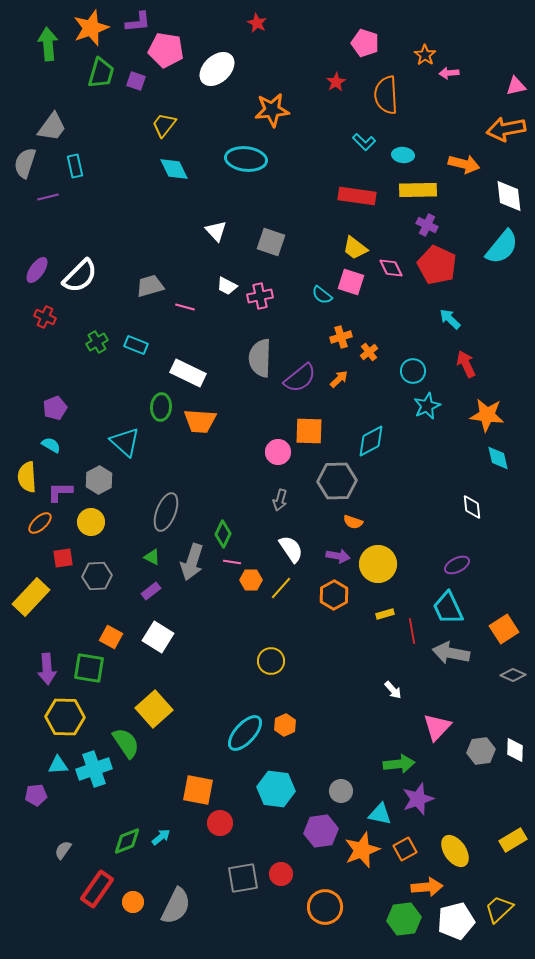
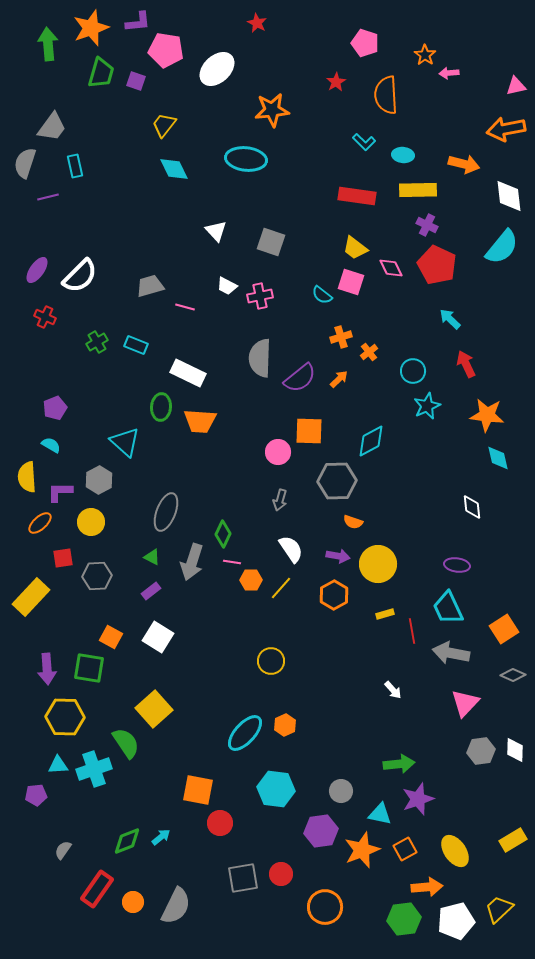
purple ellipse at (457, 565): rotated 35 degrees clockwise
pink triangle at (437, 727): moved 28 px right, 24 px up
